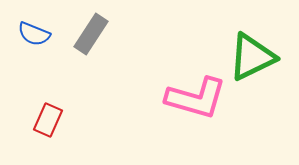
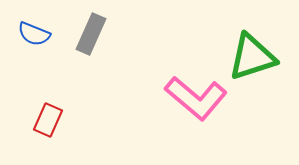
gray rectangle: rotated 9 degrees counterclockwise
green triangle: rotated 8 degrees clockwise
pink L-shape: rotated 24 degrees clockwise
